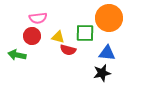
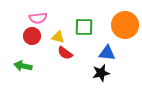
orange circle: moved 16 px right, 7 px down
green square: moved 1 px left, 6 px up
red semicircle: moved 3 px left, 3 px down; rotated 21 degrees clockwise
green arrow: moved 6 px right, 11 px down
black star: moved 1 px left
